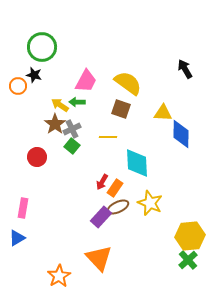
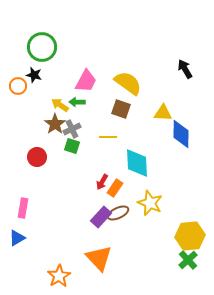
green square: rotated 21 degrees counterclockwise
brown ellipse: moved 6 px down
